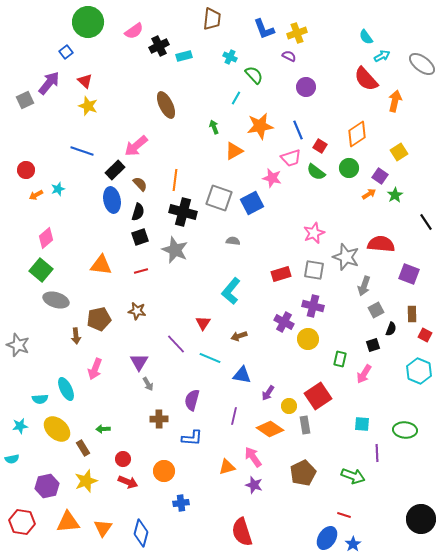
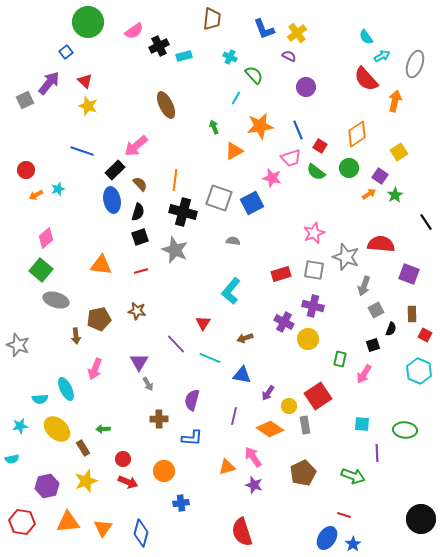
yellow cross at (297, 33): rotated 18 degrees counterclockwise
gray ellipse at (422, 64): moved 7 px left; rotated 72 degrees clockwise
brown arrow at (239, 336): moved 6 px right, 2 px down
